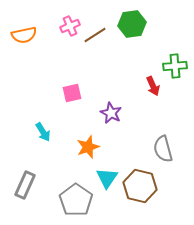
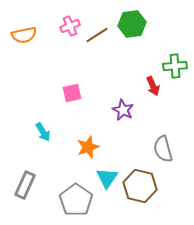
brown line: moved 2 px right
purple star: moved 12 px right, 3 px up
